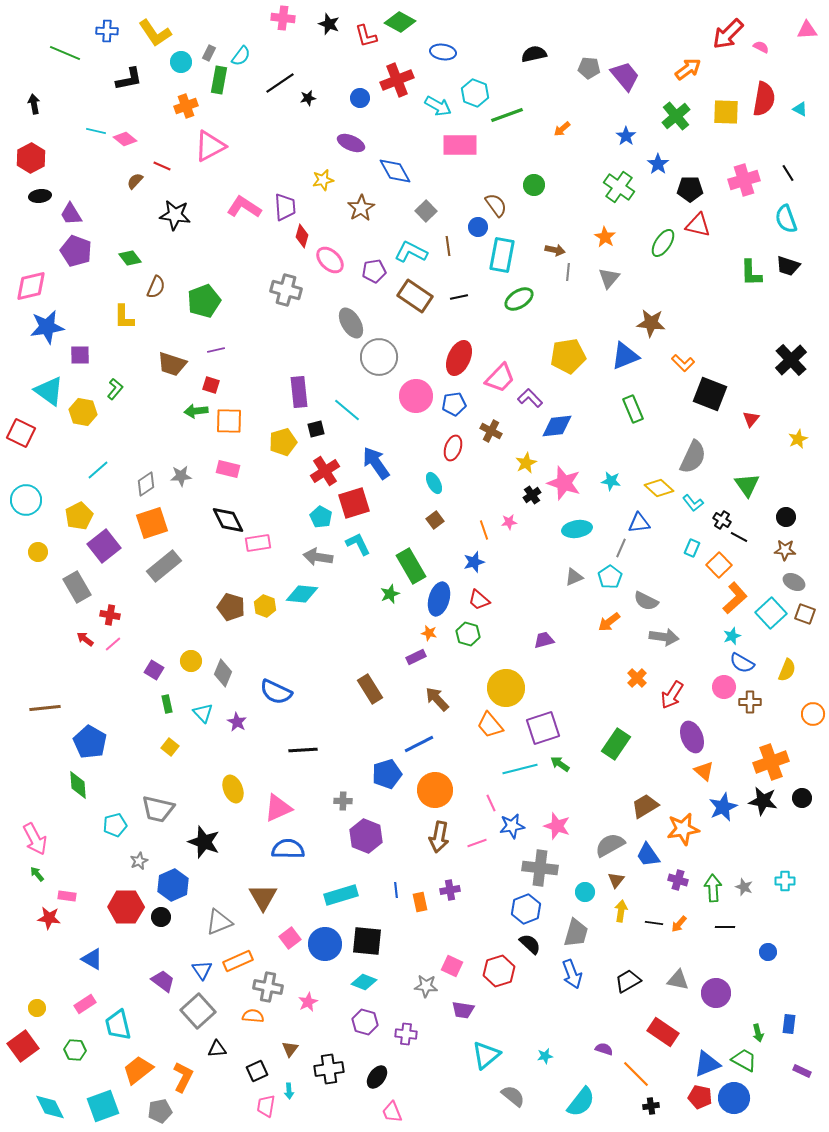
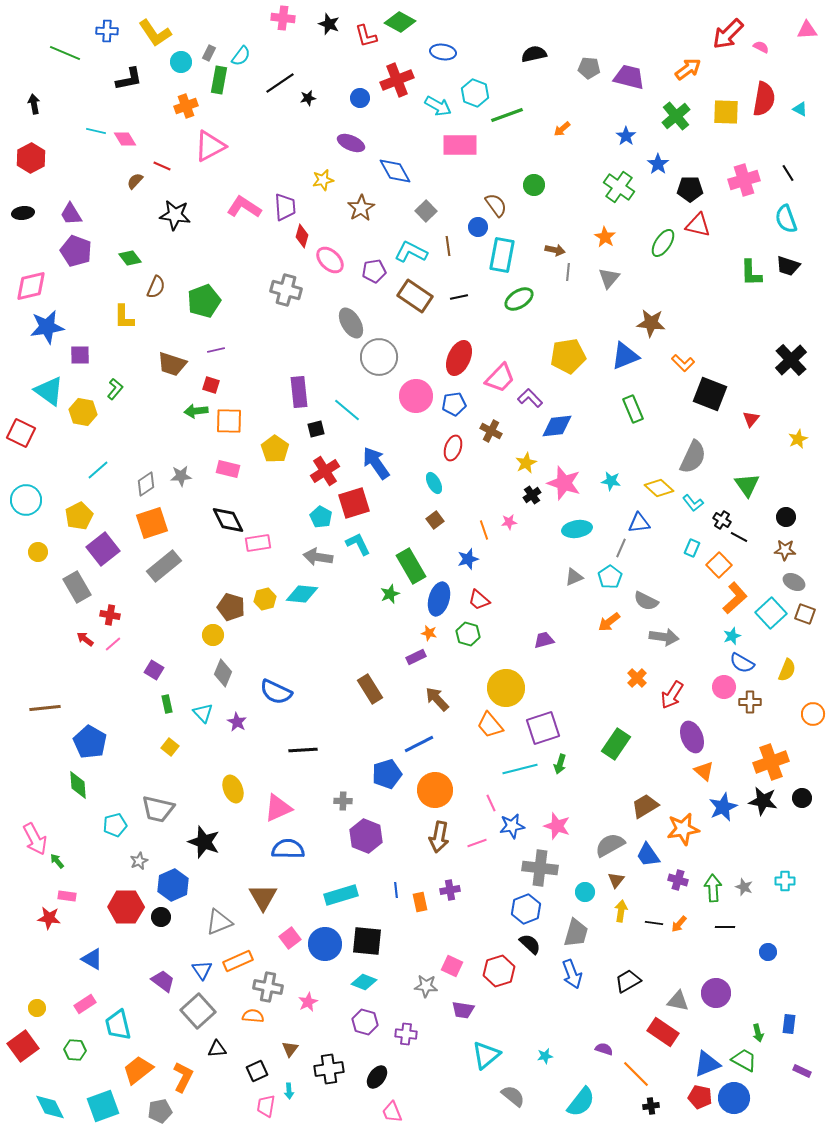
purple trapezoid at (625, 76): moved 4 px right, 1 px down; rotated 36 degrees counterclockwise
pink diamond at (125, 139): rotated 20 degrees clockwise
black ellipse at (40, 196): moved 17 px left, 17 px down
yellow pentagon at (283, 442): moved 8 px left, 7 px down; rotated 20 degrees counterclockwise
purple square at (104, 546): moved 1 px left, 3 px down
blue star at (474, 562): moved 6 px left, 3 px up
yellow hexagon at (265, 606): moved 7 px up; rotated 25 degrees clockwise
yellow circle at (191, 661): moved 22 px right, 26 px up
green arrow at (560, 764): rotated 108 degrees counterclockwise
green arrow at (37, 874): moved 20 px right, 13 px up
gray triangle at (678, 980): moved 21 px down
